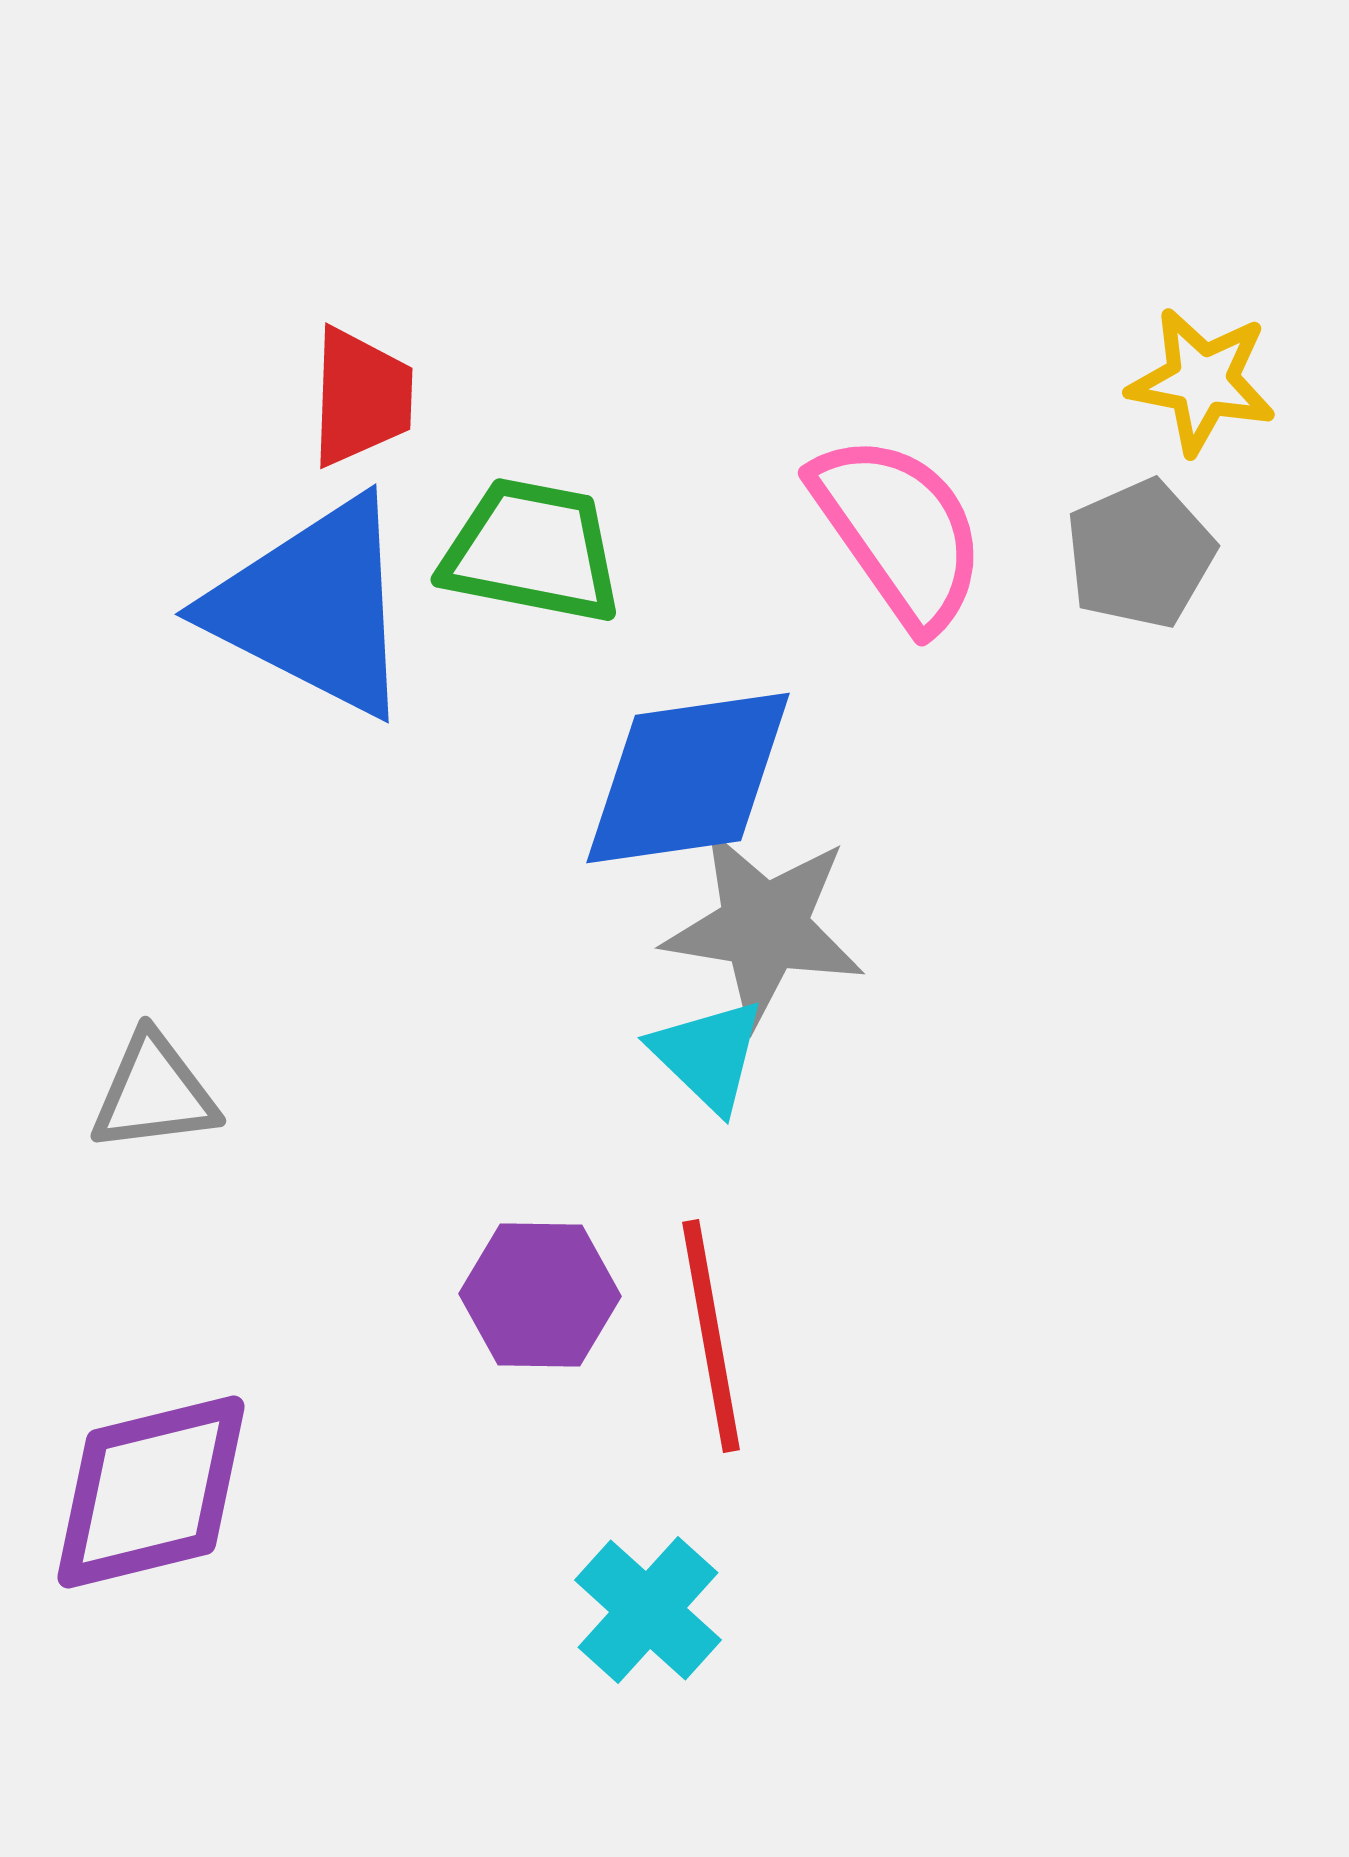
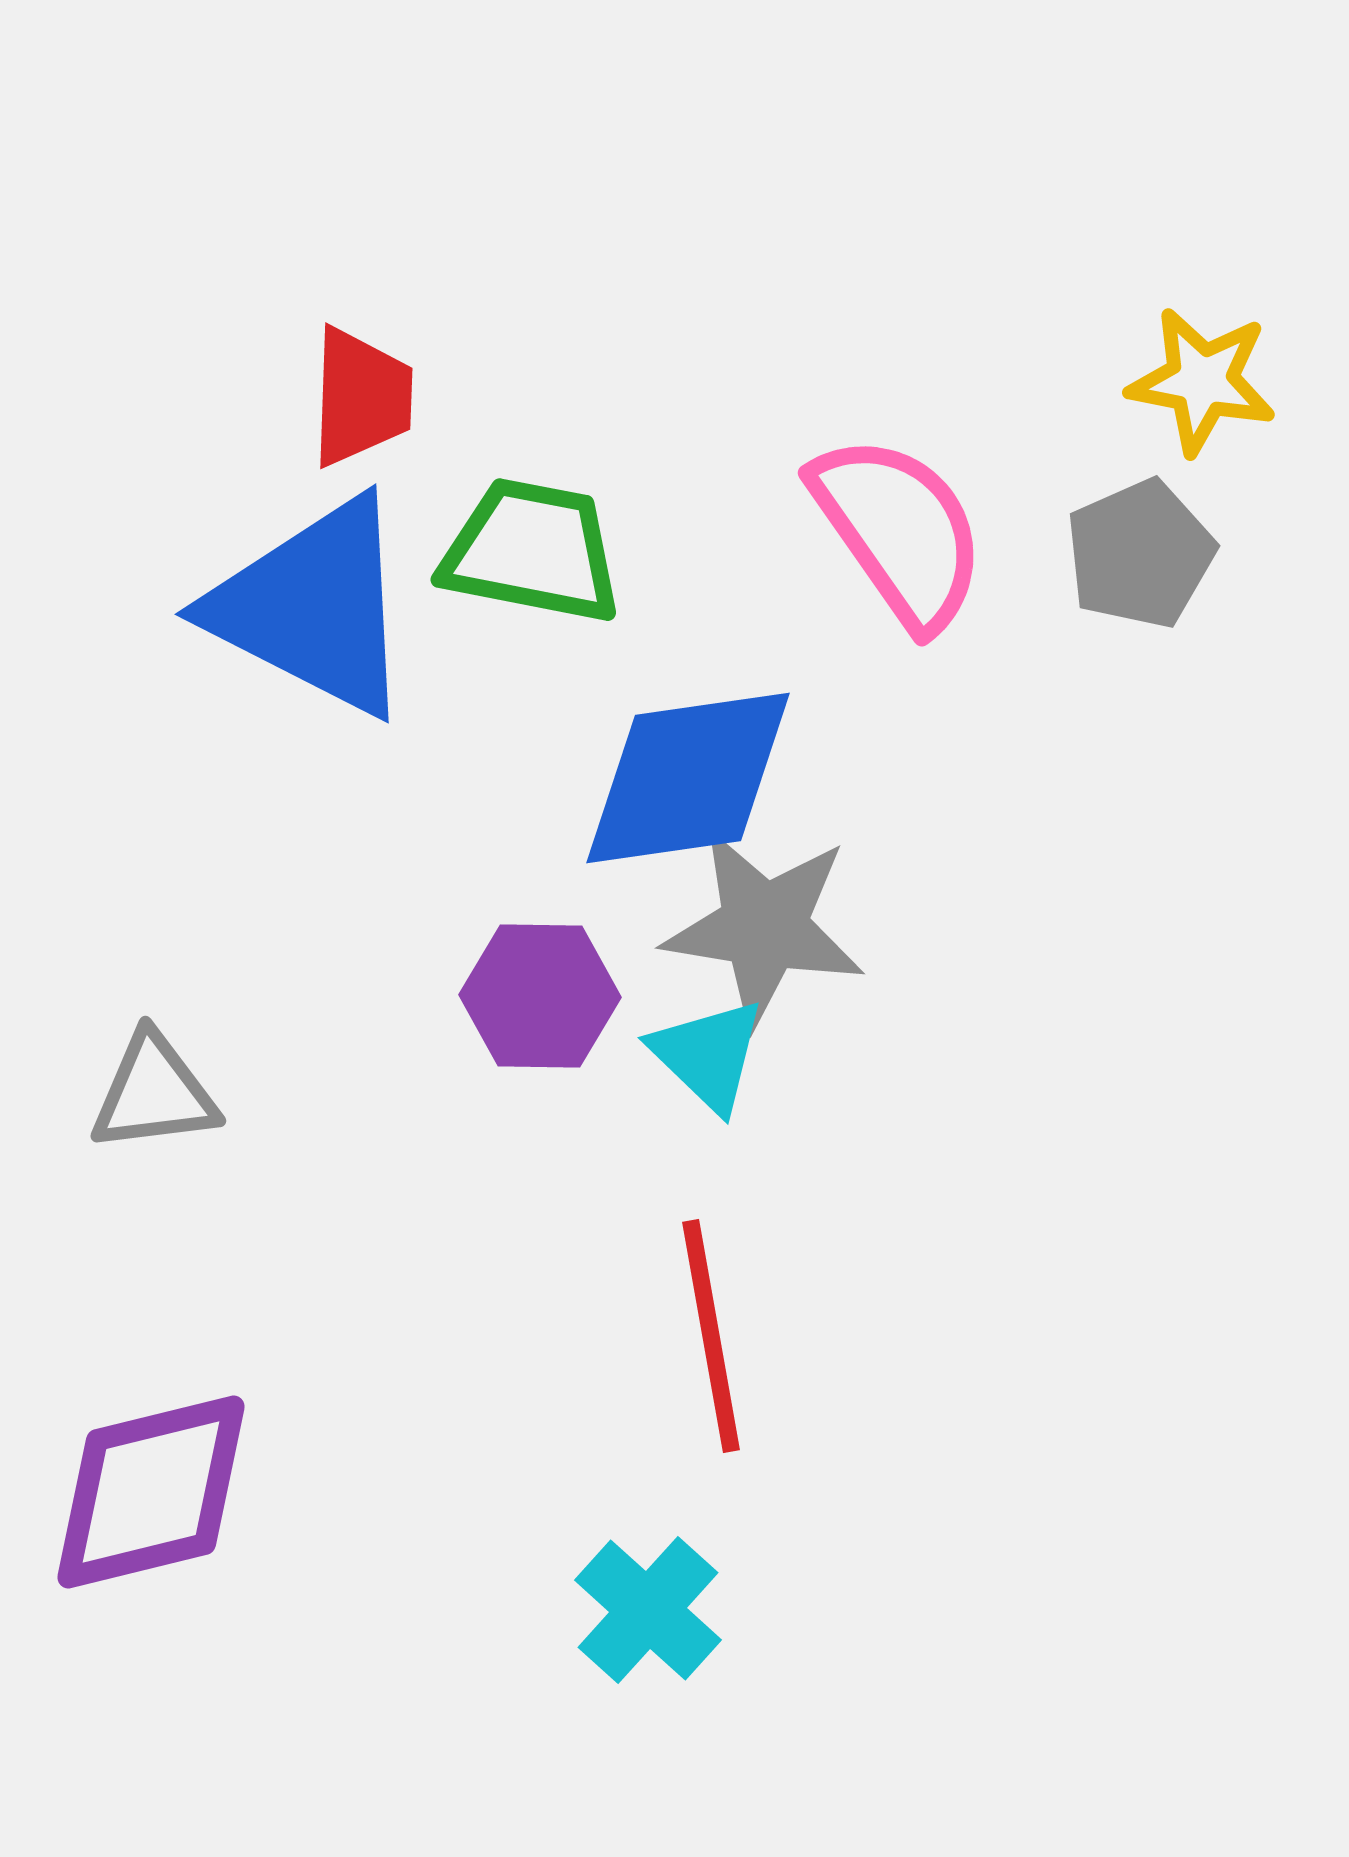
purple hexagon: moved 299 px up
